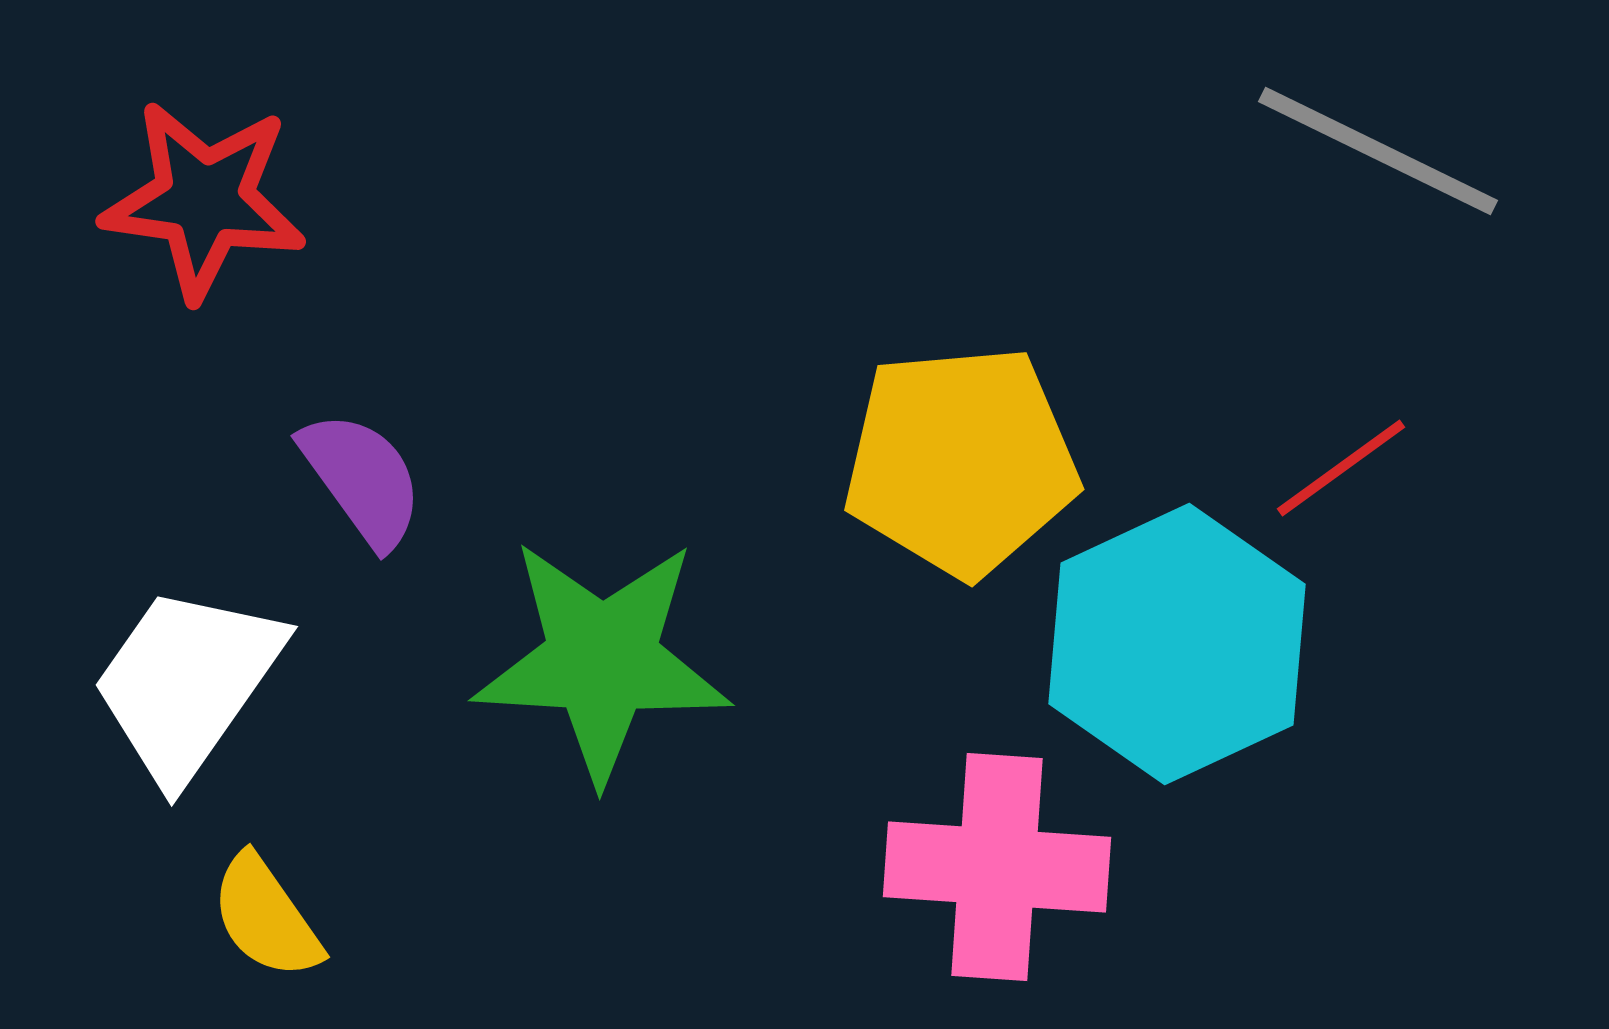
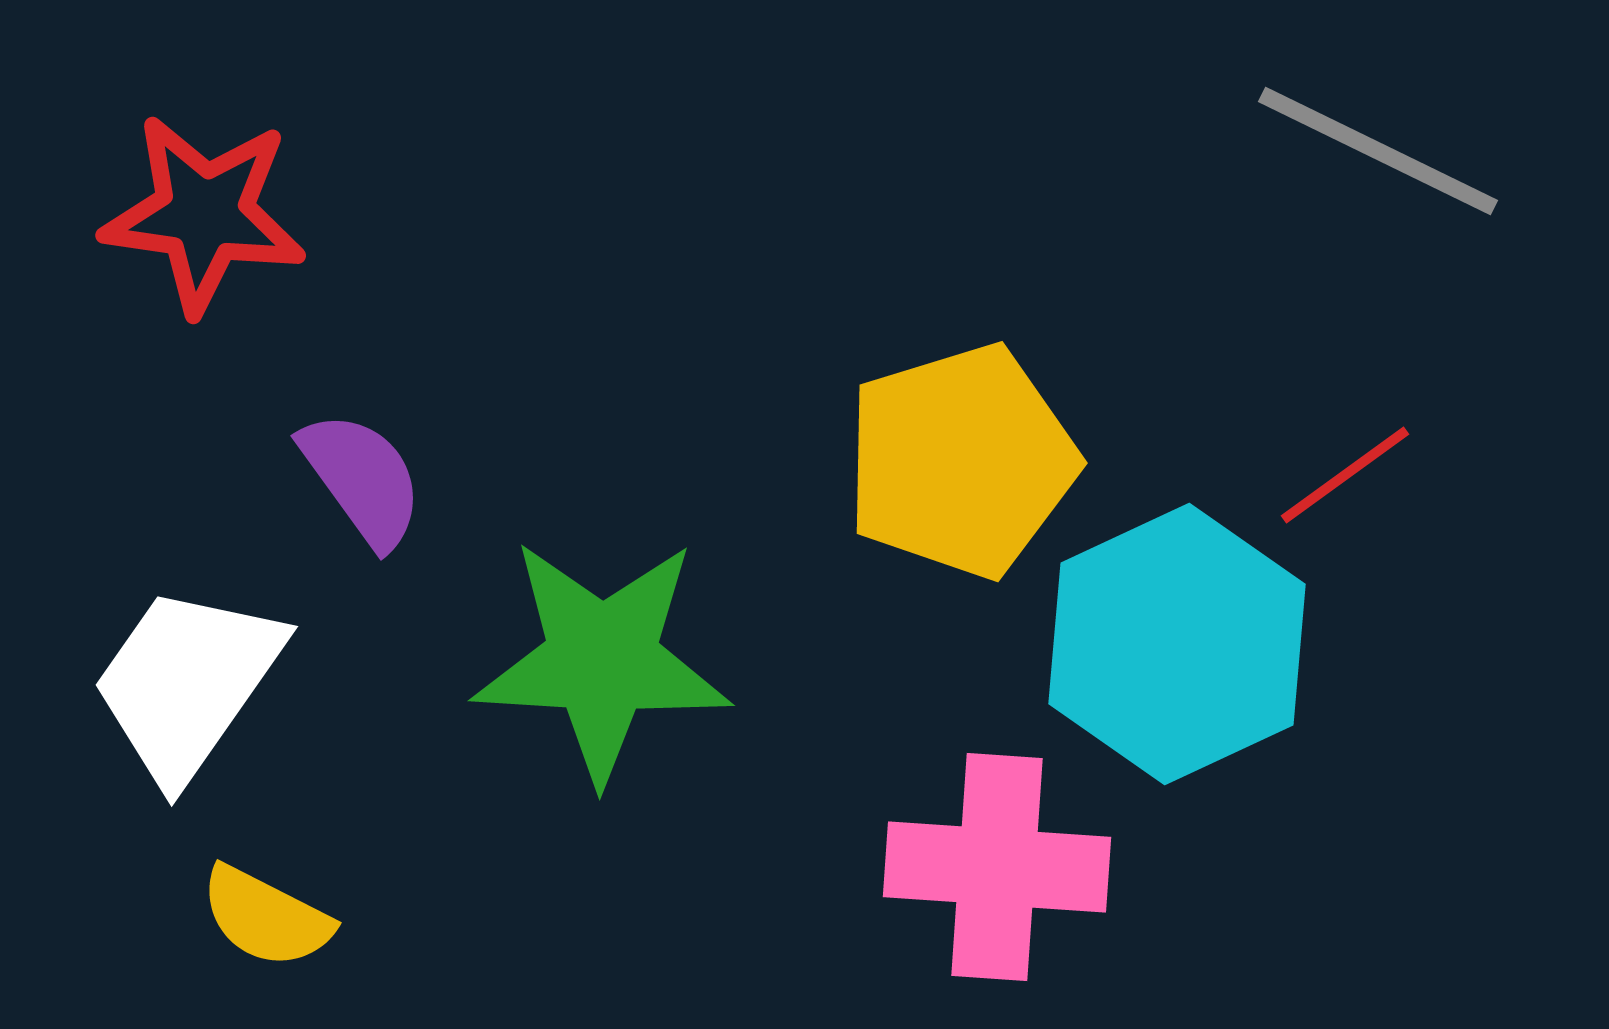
red star: moved 14 px down
yellow pentagon: rotated 12 degrees counterclockwise
red line: moved 4 px right, 7 px down
yellow semicircle: rotated 28 degrees counterclockwise
